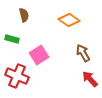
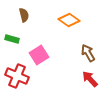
brown arrow: moved 5 px right
